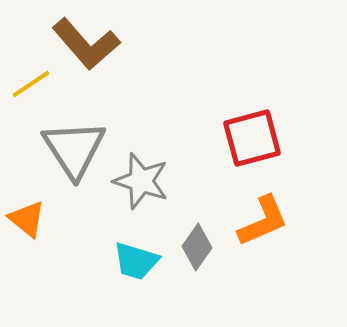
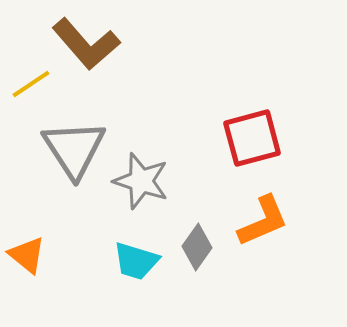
orange triangle: moved 36 px down
